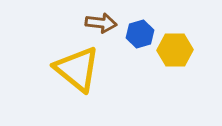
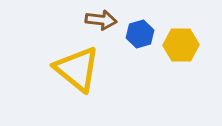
brown arrow: moved 3 px up
yellow hexagon: moved 6 px right, 5 px up
